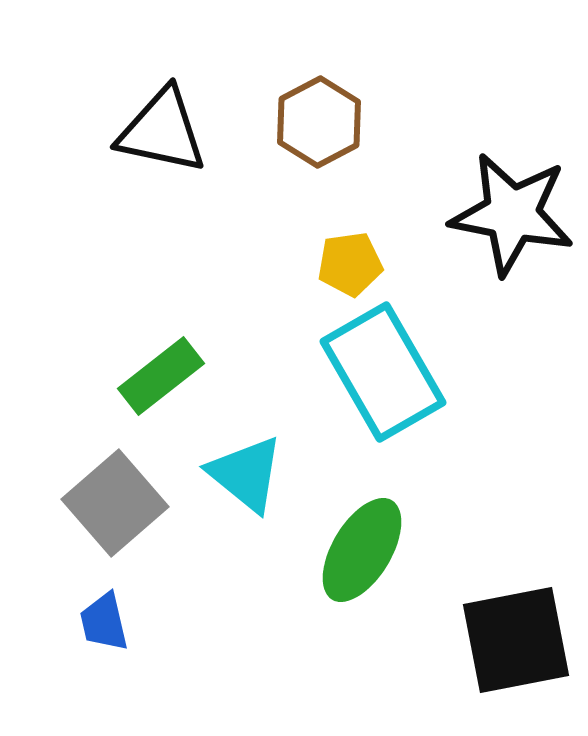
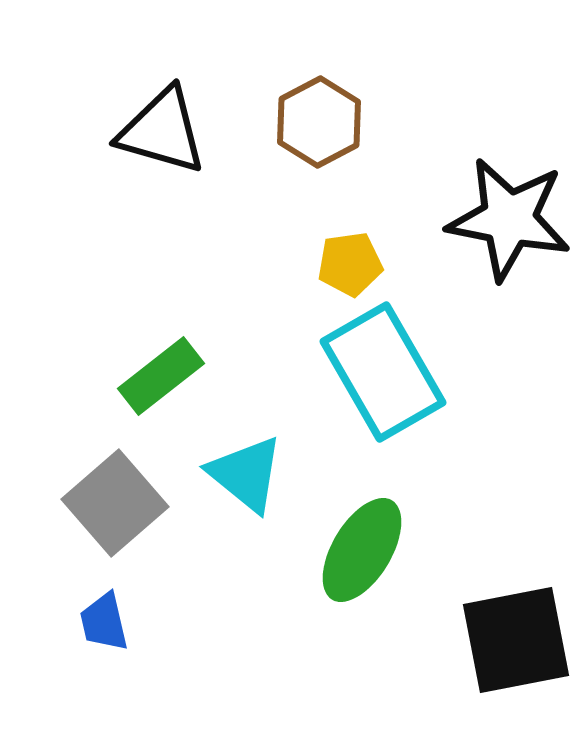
black triangle: rotated 4 degrees clockwise
black star: moved 3 px left, 5 px down
